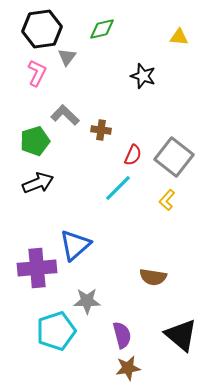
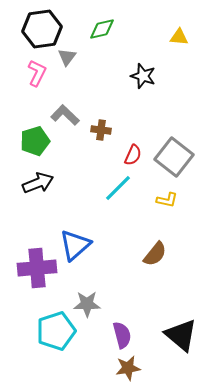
yellow L-shape: rotated 120 degrees counterclockwise
brown semicircle: moved 2 px right, 23 px up; rotated 60 degrees counterclockwise
gray star: moved 3 px down
